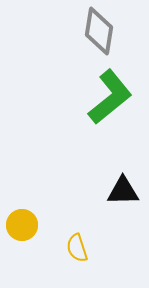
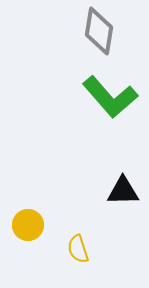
green L-shape: rotated 88 degrees clockwise
yellow circle: moved 6 px right
yellow semicircle: moved 1 px right, 1 px down
